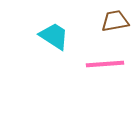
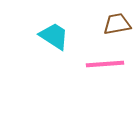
brown trapezoid: moved 2 px right, 3 px down
